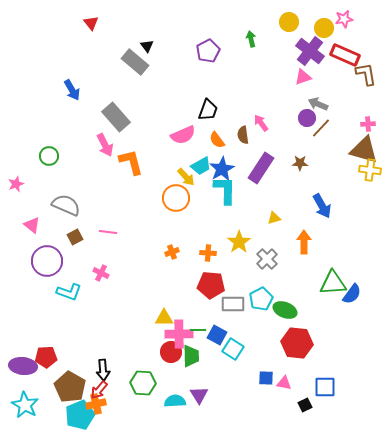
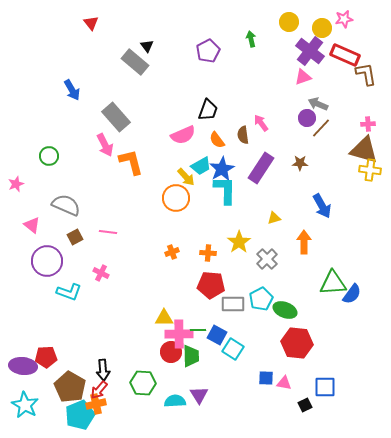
yellow circle at (324, 28): moved 2 px left
